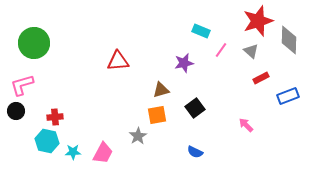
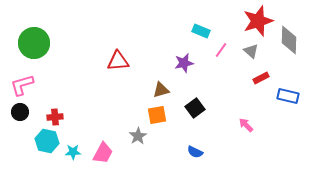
blue rectangle: rotated 35 degrees clockwise
black circle: moved 4 px right, 1 px down
